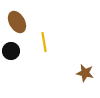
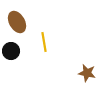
brown star: moved 2 px right
